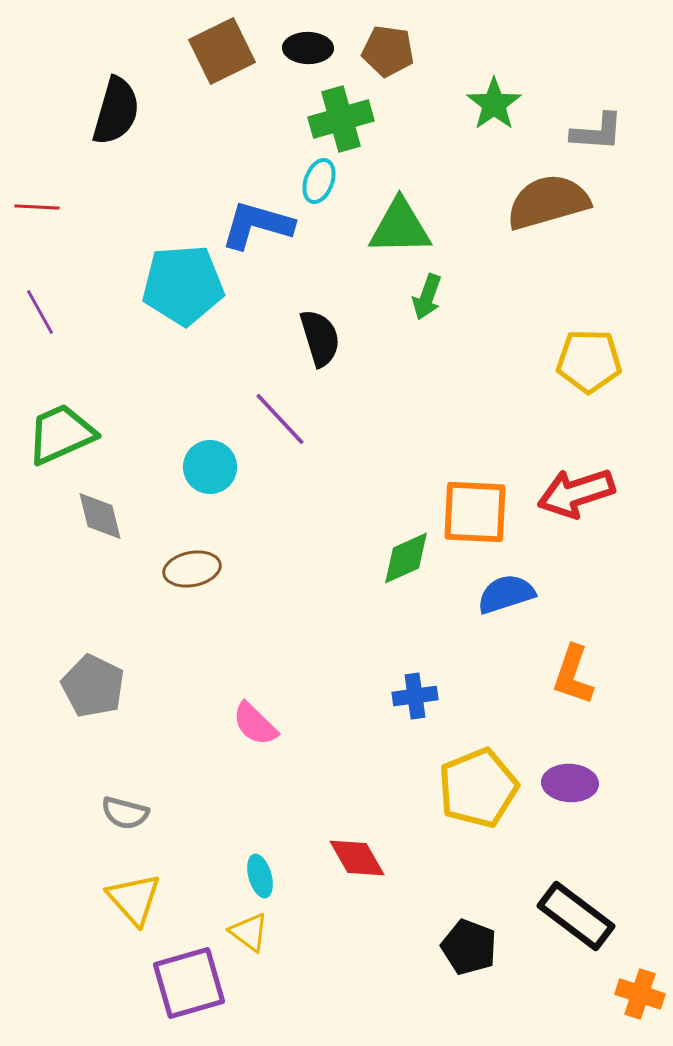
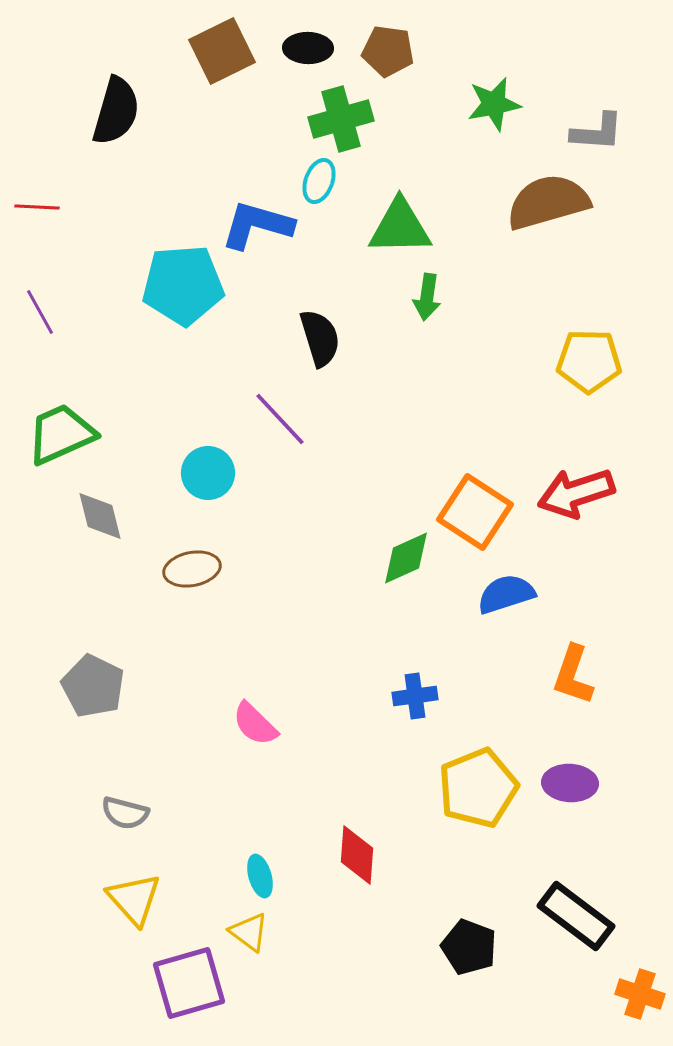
green star at (494, 104): rotated 24 degrees clockwise
green arrow at (427, 297): rotated 12 degrees counterclockwise
cyan circle at (210, 467): moved 2 px left, 6 px down
orange square at (475, 512): rotated 30 degrees clockwise
red diamond at (357, 858): moved 3 px up; rotated 34 degrees clockwise
